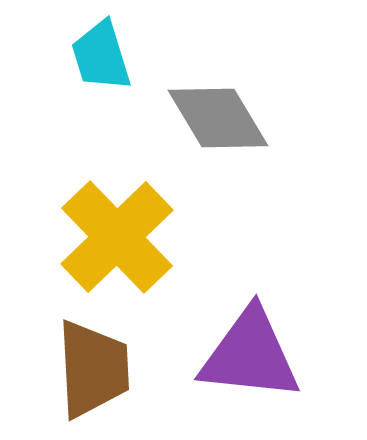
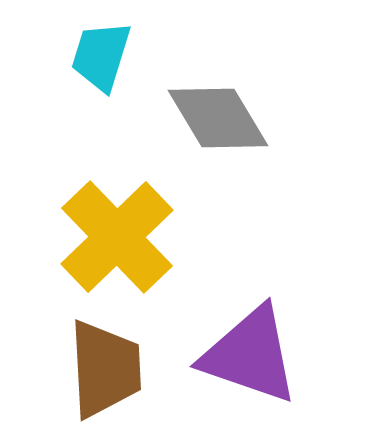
cyan trapezoid: rotated 34 degrees clockwise
purple triangle: rotated 13 degrees clockwise
brown trapezoid: moved 12 px right
